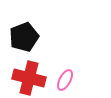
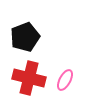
black pentagon: moved 1 px right
